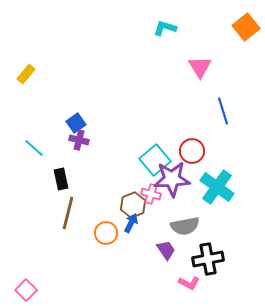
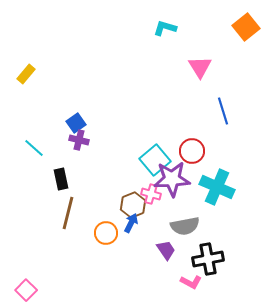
cyan cross: rotated 12 degrees counterclockwise
pink L-shape: moved 2 px right, 1 px up
